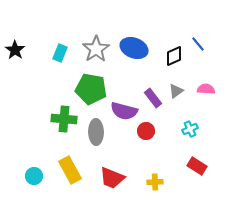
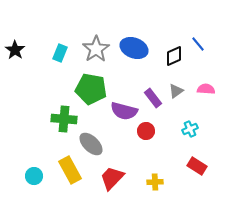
gray ellipse: moved 5 px left, 12 px down; rotated 45 degrees counterclockwise
red trapezoid: rotated 112 degrees clockwise
